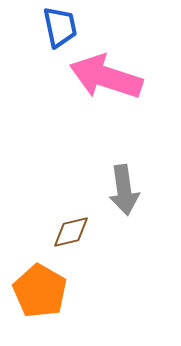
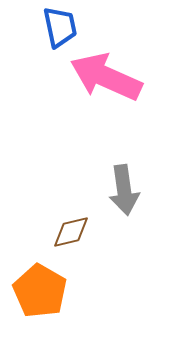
pink arrow: rotated 6 degrees clockwise
